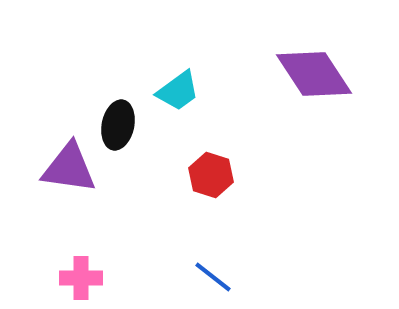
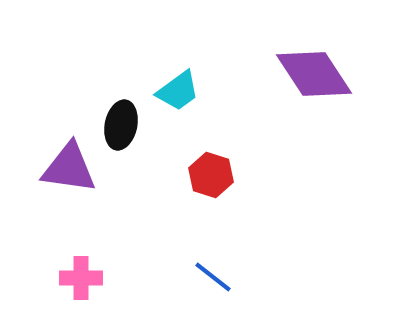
black ellipse: moved 3 px right
